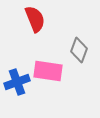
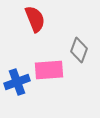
pink rectangle: moved 1 px right, 1 px up; rotated 12 degrees counterclockwise
